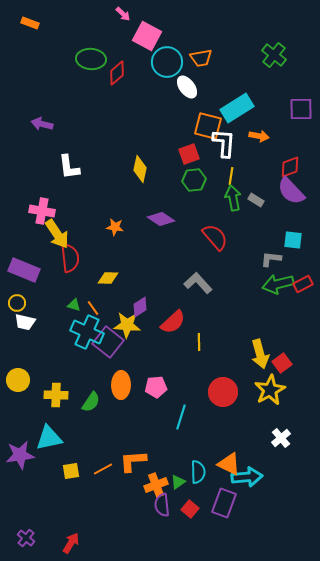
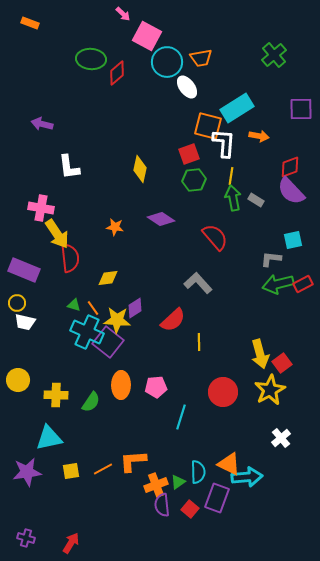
green cross at (274, 55): rotated 10 degrees clockwise
pink cross at (42, 211): moved 1 px left, 3 px up
cyan square at (293, 240): rotated 18 degrees counterclockwise
yellow diamond at (108, 278): rotated 10 degrees counterclockwise
purple diamond at (140, 307): moved 5 px left, 1 px down
red semicircle at (173, 322): moved 2 px up
yellow star at (127, 325): moved 10 px left, 5 px up
purple star at (20, 455): moved 7 px right, 17 px down
purple rectangle at (224, 503): moved 7 px left, 5 px up
purple cross at (26, 538): rotated 24 degrees counterclockwise
